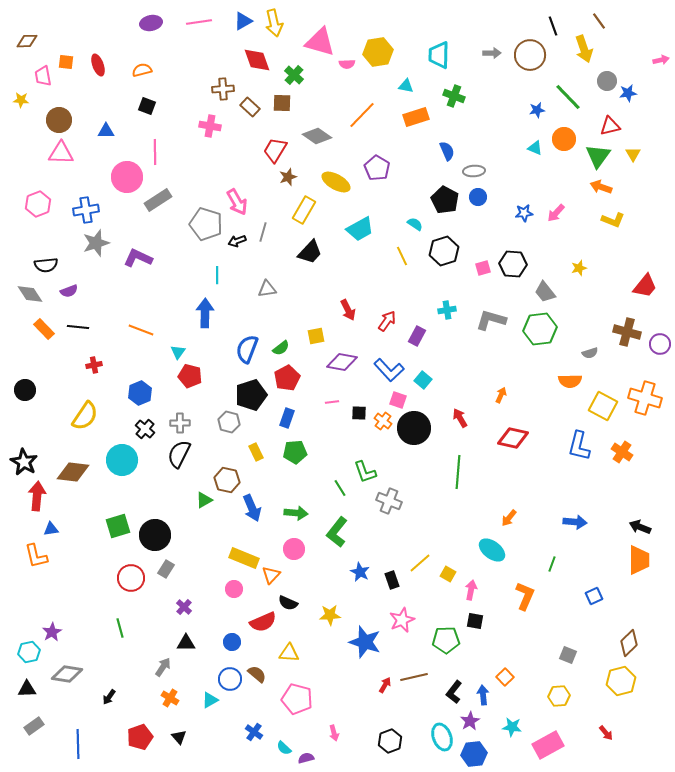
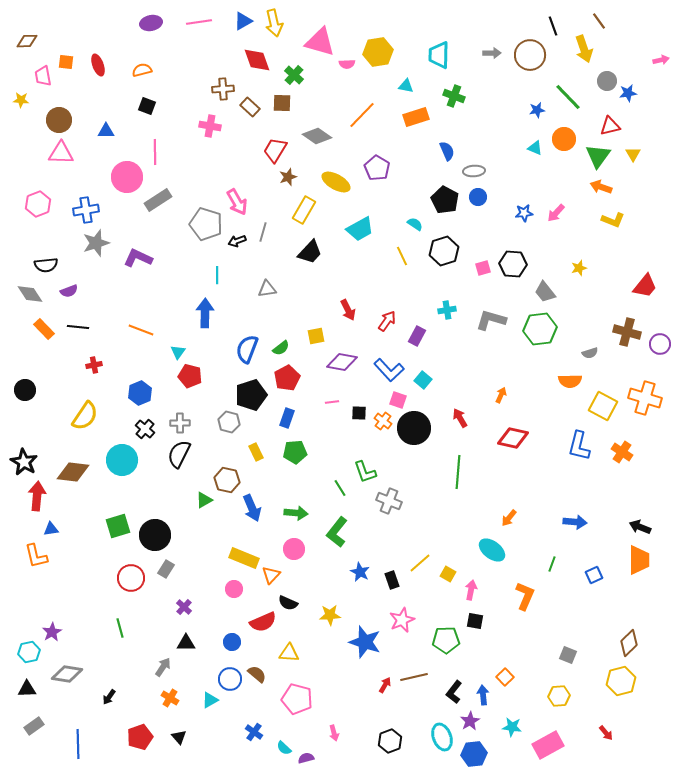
blue square at (594, 596): moved 21 px up
